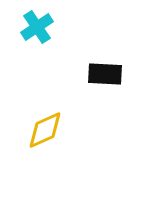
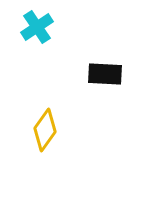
yellow diamond: rotated 30 degrees counterclockwise
